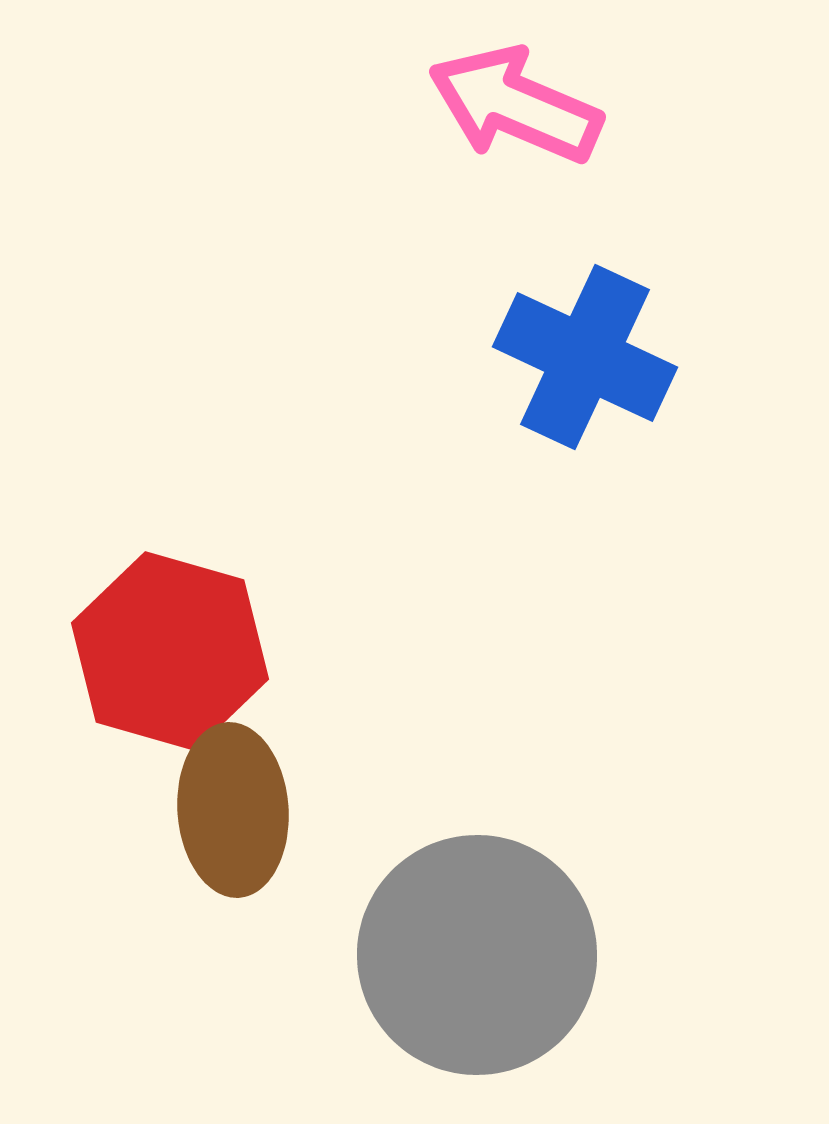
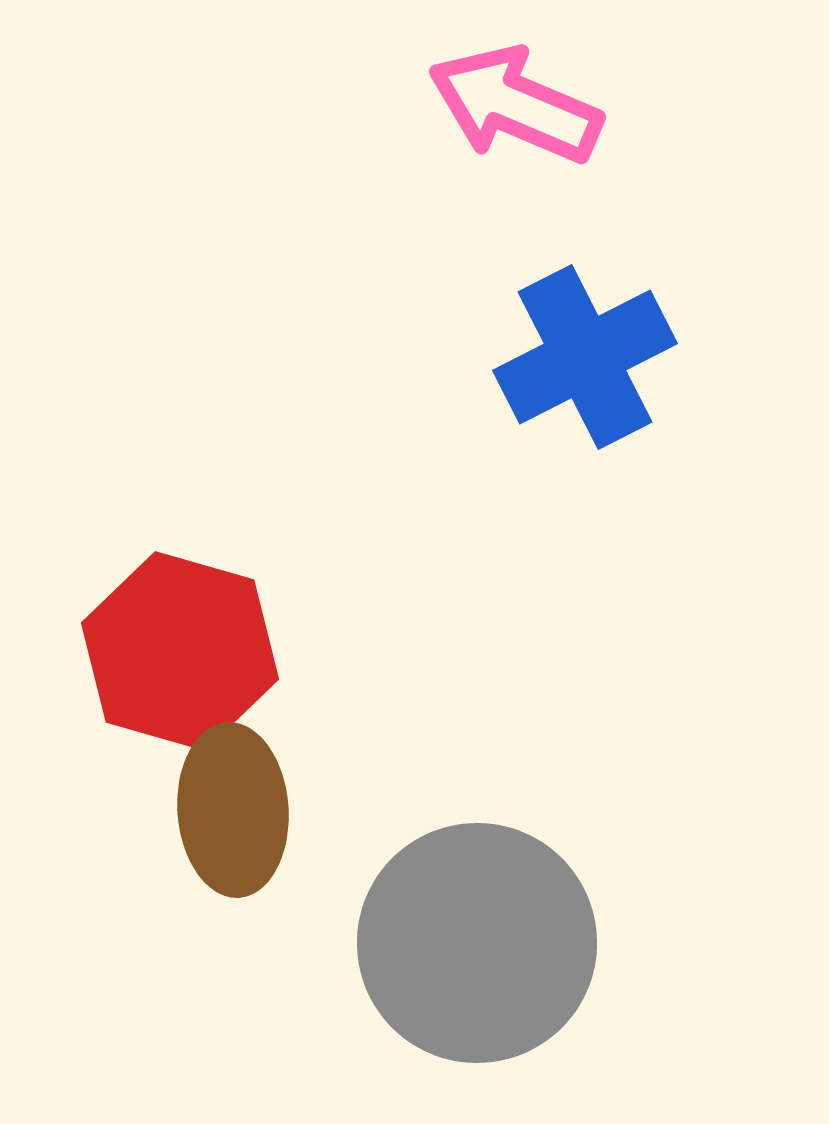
blue cross: rotated 38 degrees clockwise
red hexagon: moved 10 px right
gray circle: moved 12 px up
